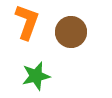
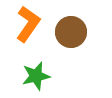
orange L-shape: moved 1 px right, 2 px down; rotated 15 degrees clockwise
